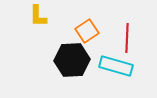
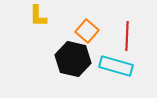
orange square: rotated 15 degrees counterclockwise
red line: moved 2 px up
black hexagon: moved 1 px right, 1 px up; rotated 16 degrees clockwise
